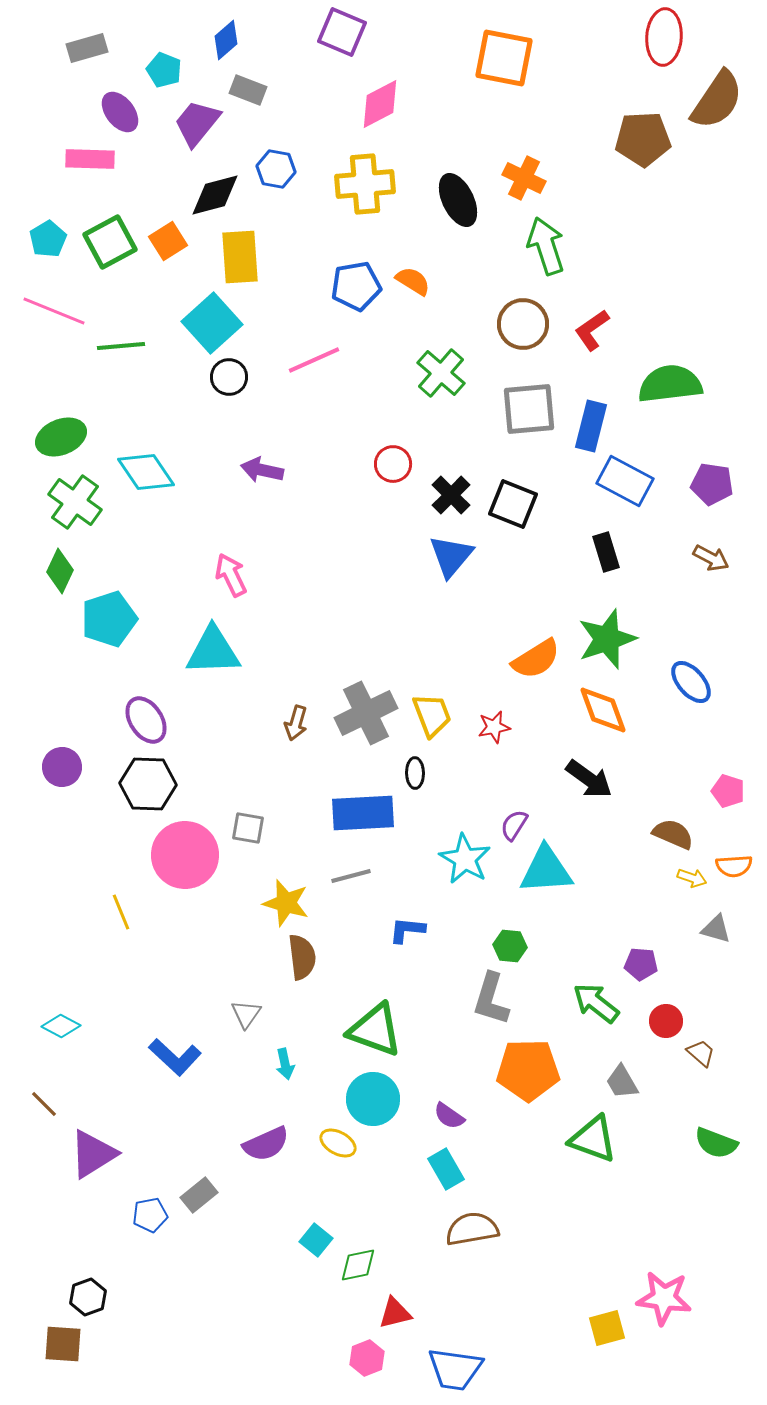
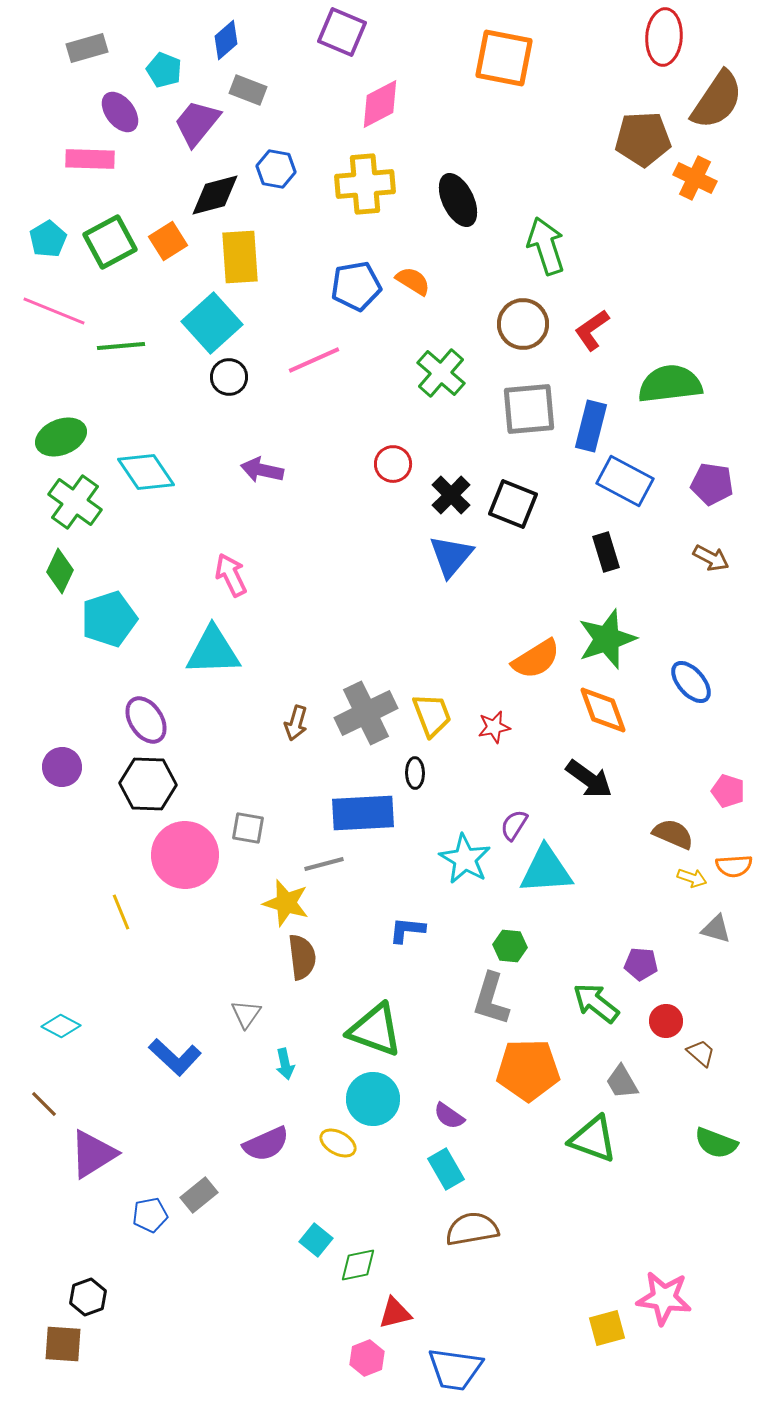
orange cross at (524, 178): moved 171 px right
gray line at (351, 876): moved 27 px left, 12 px up
